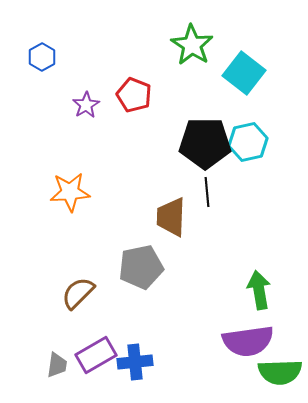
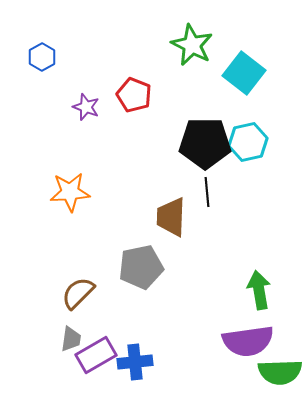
green star: rotated 6 degrees counterclockwise
purple star: moved 2 px down; rotated 20 degrees counterclockwise
gray trapezoid: moved 14 px right, 26 px up
